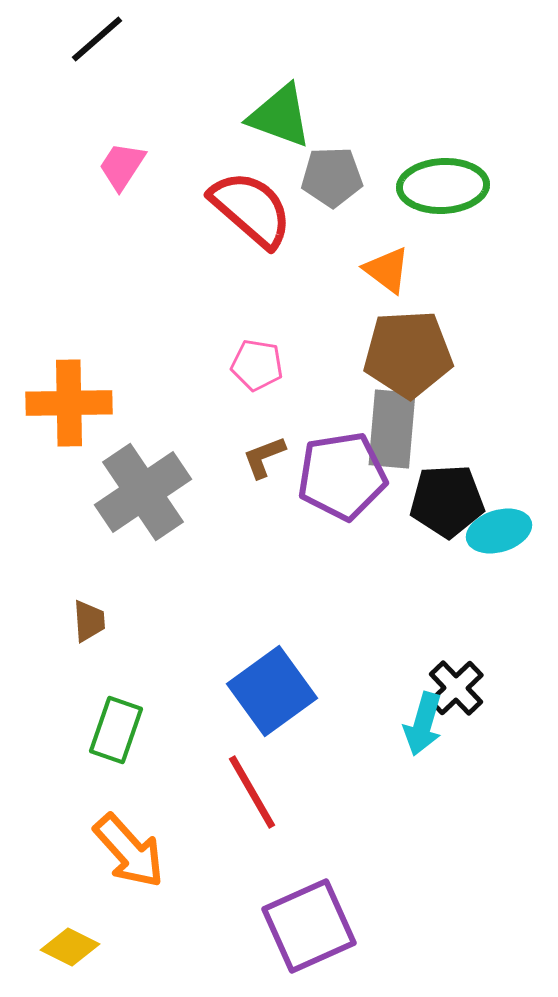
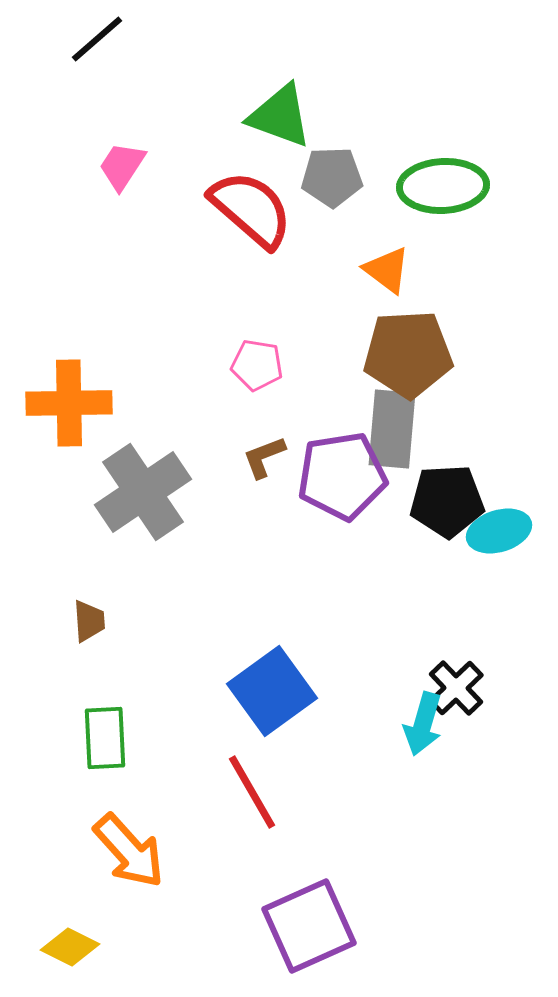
green rectangle: moved 11 px left, 8 px down; rotated 22 degrees counterclockwise
